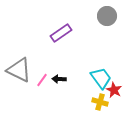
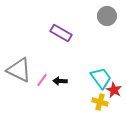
purple rectangle: rotated 65 degrees clockwise
black arrow: moved 1 px right, 2 px down
